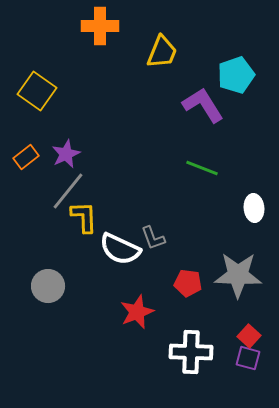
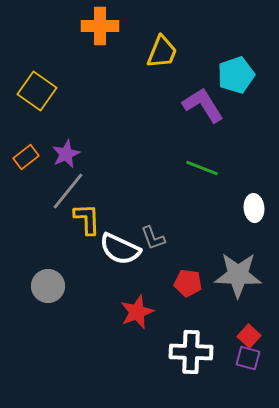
yellow L-shape: moved 3 px right, 2 px down
